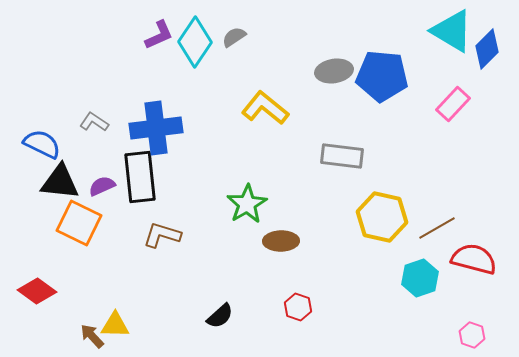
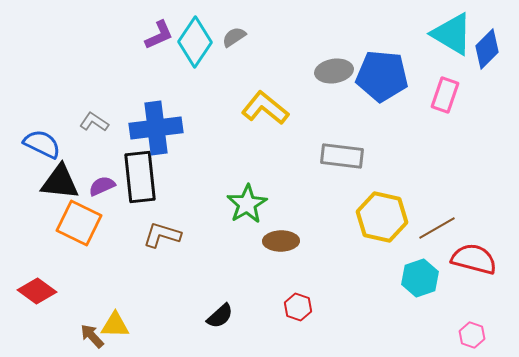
cyan triangle: moved 3 px down
pink rectangle: moved 8 px left, 9 px up; rotated 24 degrees counterclockwise
